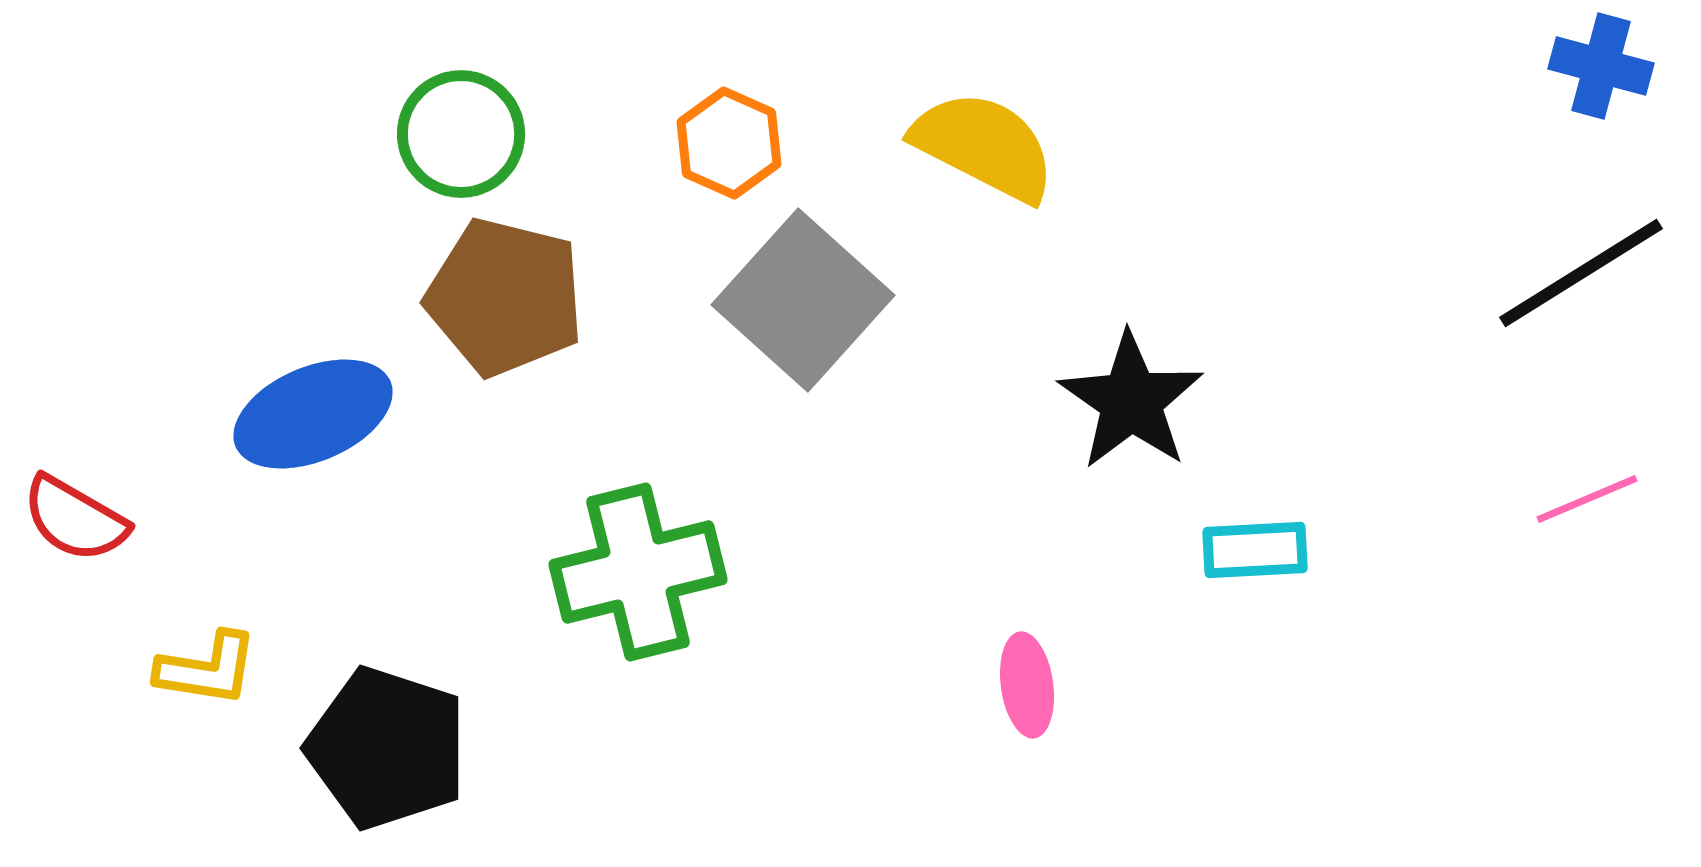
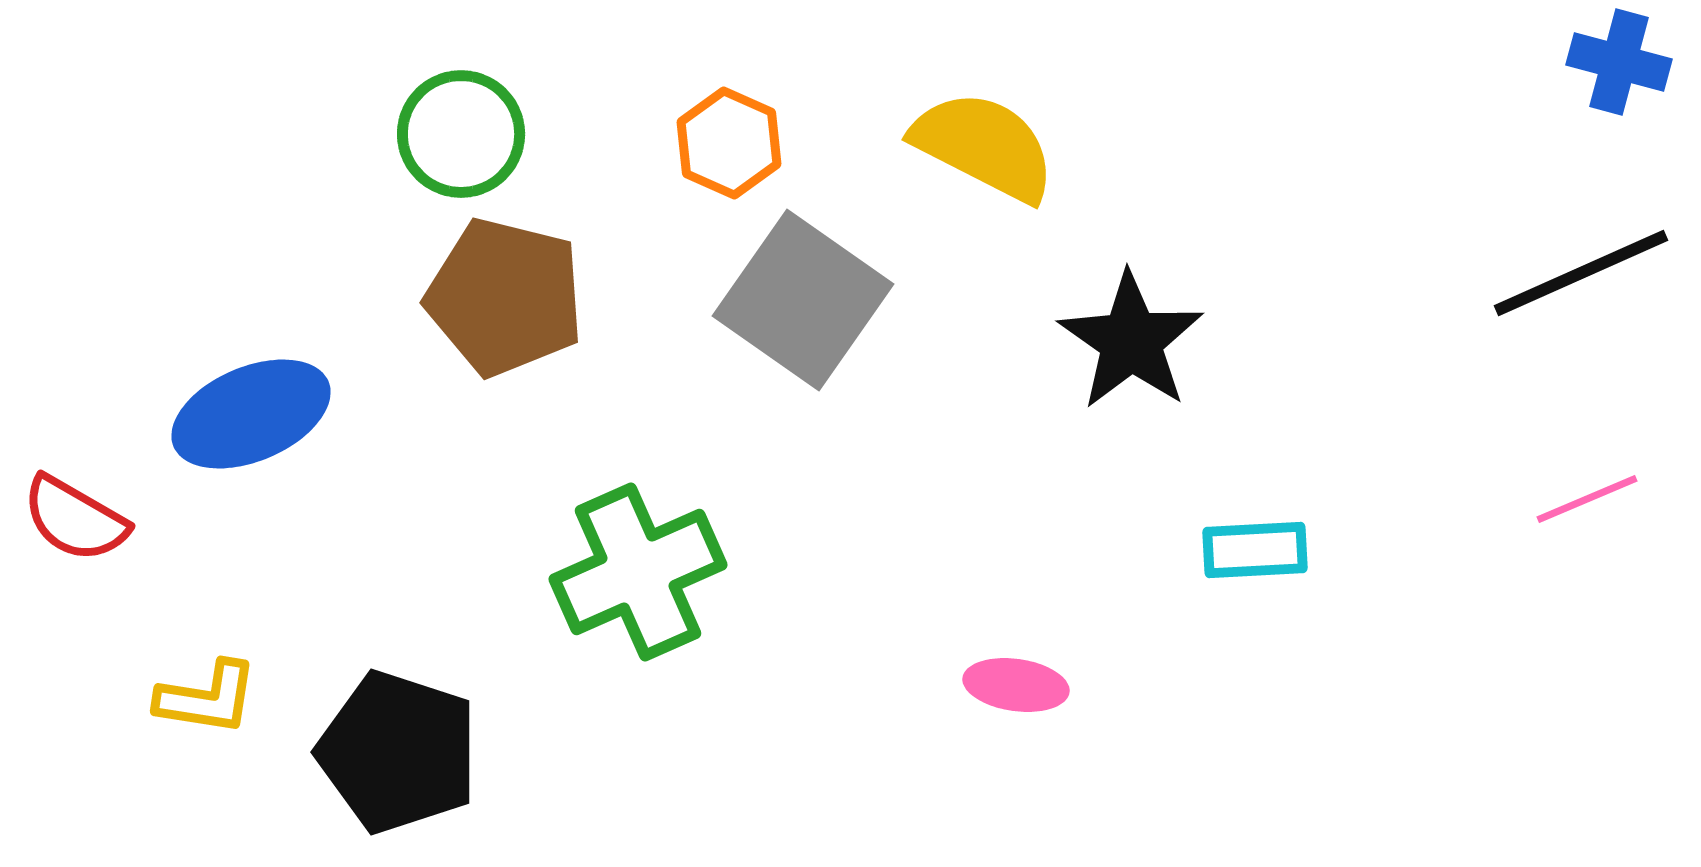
blue cross: moved 18 px right, 4 px up
black line: rotated 8 degrees clockwise
gray square: rotated 7 degrees counterclockwise
black star: moved 60 px up
blue ellipse: moved 62 px left
green cross: rotated 10 degrees counterclockwise
yellow L-shape: moved 29 px down
pink ellipse: moved 11 px left; rotated 74 degrees counterclockwise
black pentagon: moved 11 px right, 4 px down
